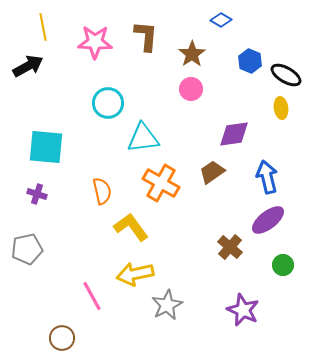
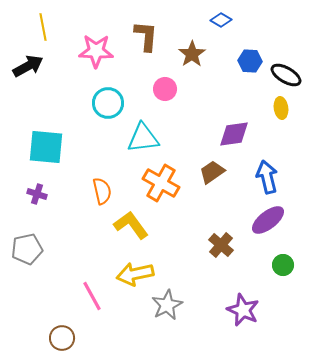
pink star: moved 1 px right, 9 px down
blue hexagon: rotated 20 degrees counterclockwise
pink circle: moved 26 px left
yellow L-shape: moved 2 px up
brown cross: moved 9 px left, 2 px up
